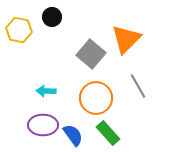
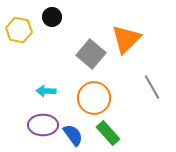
gray line: moved 14 px right, 1 px down
orange circle: moved 2 px left
